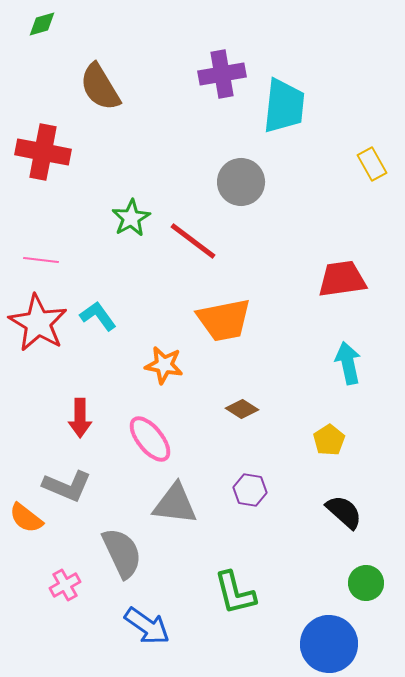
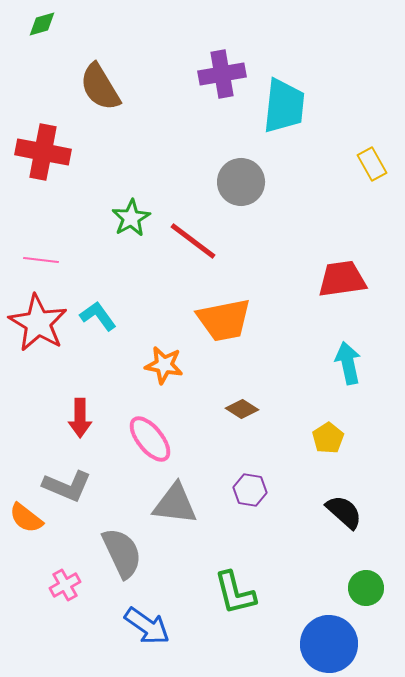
yellow pentagon: moved 1 px left, 2 px up
green circle: moved 5 px down
